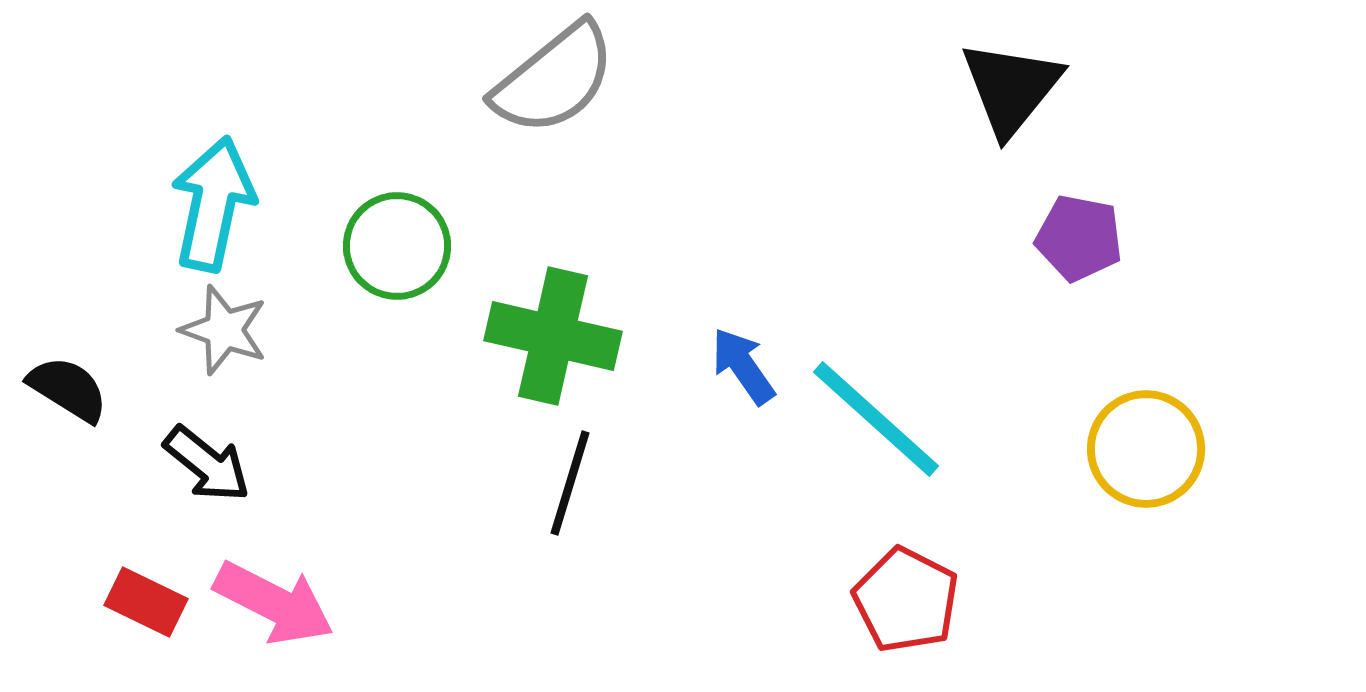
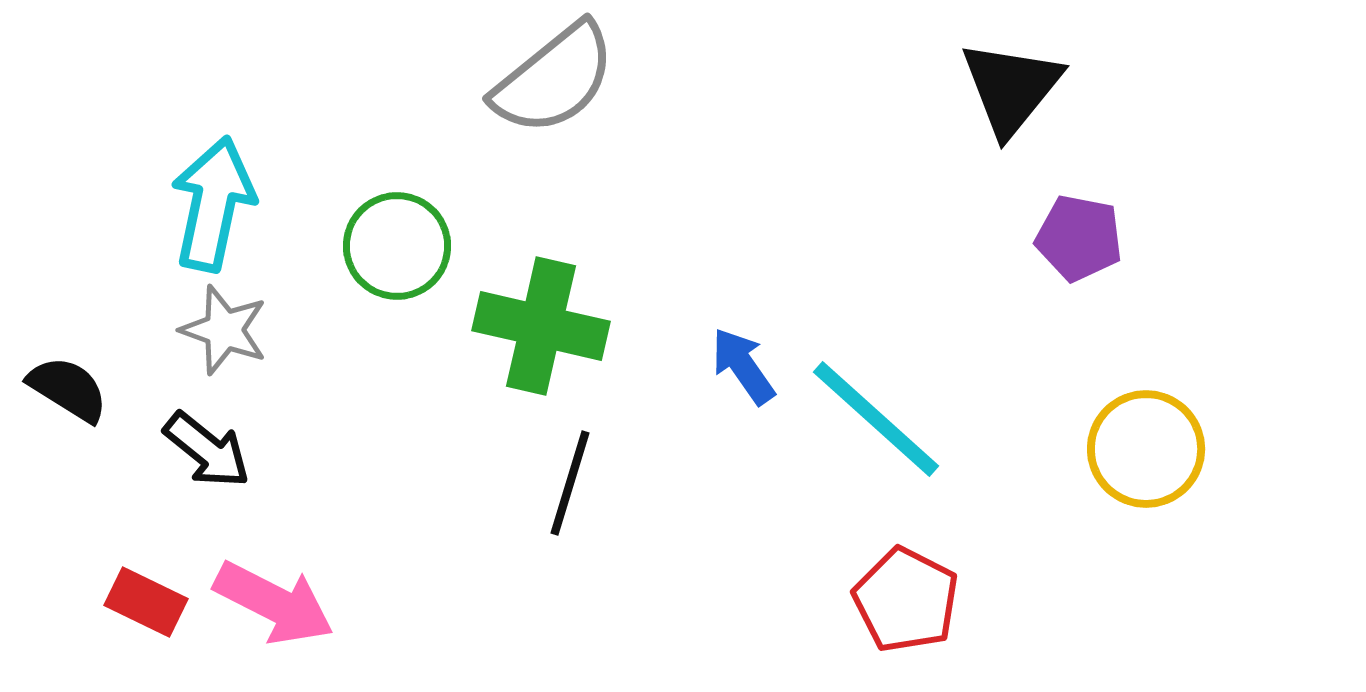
green cross: moved 12 px left, 10 px up
black arrow: moved 14 px up
